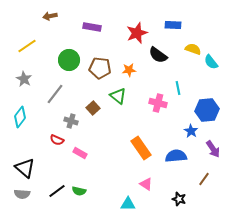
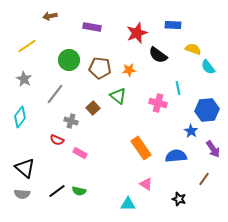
cyan semicircle: moved 3 px left, 5 px down
